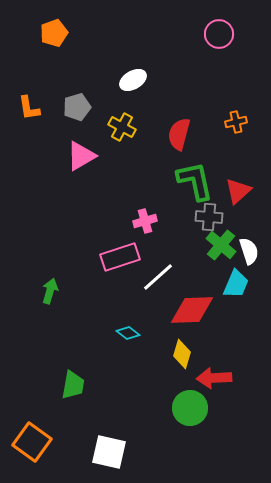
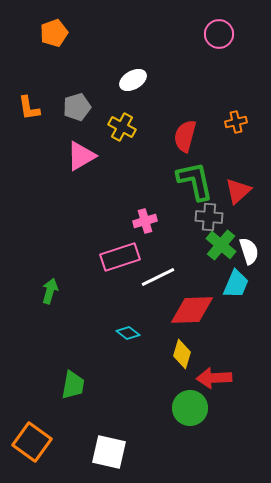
red semicircle: moved 6 px right, 2 px down
white line: rotated 16 degrees clockwise
